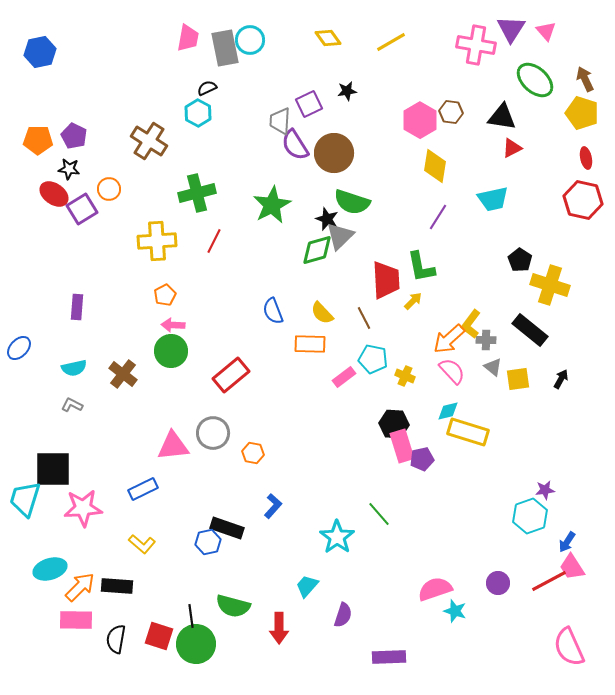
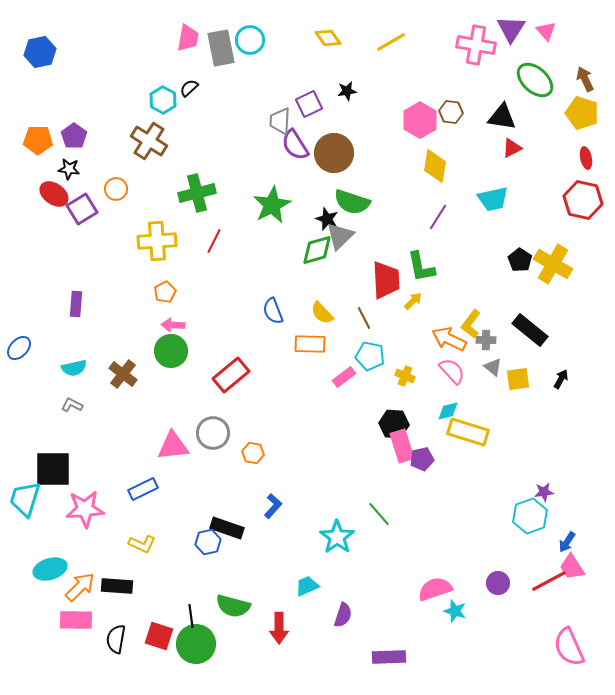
gray rectangle at (225, 48): moved 4 px left
black semicircle at (207, 88): moved 18 px left; rotated 18 degrees counterclockwise
cyan hexagon at (198, 113): moved 35 px left, 13 px up
purple pentagon at (74, 136): rotated 10 degrees clockwise
orange circle at (109, 189): moved 7 px right
yellow cross at (550, 285): moved 3 px right, 21 px up; rotated 12 degrees clockwise
orange pentagon at (165, 295): moved 3 px up
purple rectangle at (77, 307): moved 1 px left, 3 px up
orange arrow at (449, 339): rotated 68 degrees clockwise
cyan pentagon at (373, 359): moved 3 px left, 3 px up
purple star at (545, 490): moved 1 px left, 2 px down
pink star at (83, 508): moved 2 px right, 1 px down
yellow L-shape at (142, 544): rotated 16 degrees counterclockwise
cyan trapezoid at (307, 586): rotated 25 degrees clockwise
